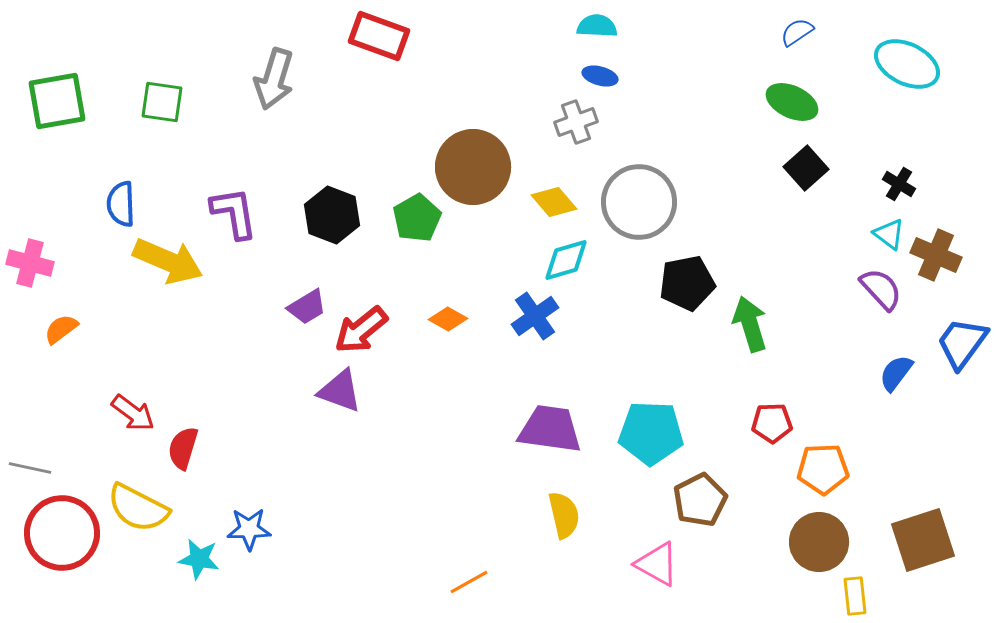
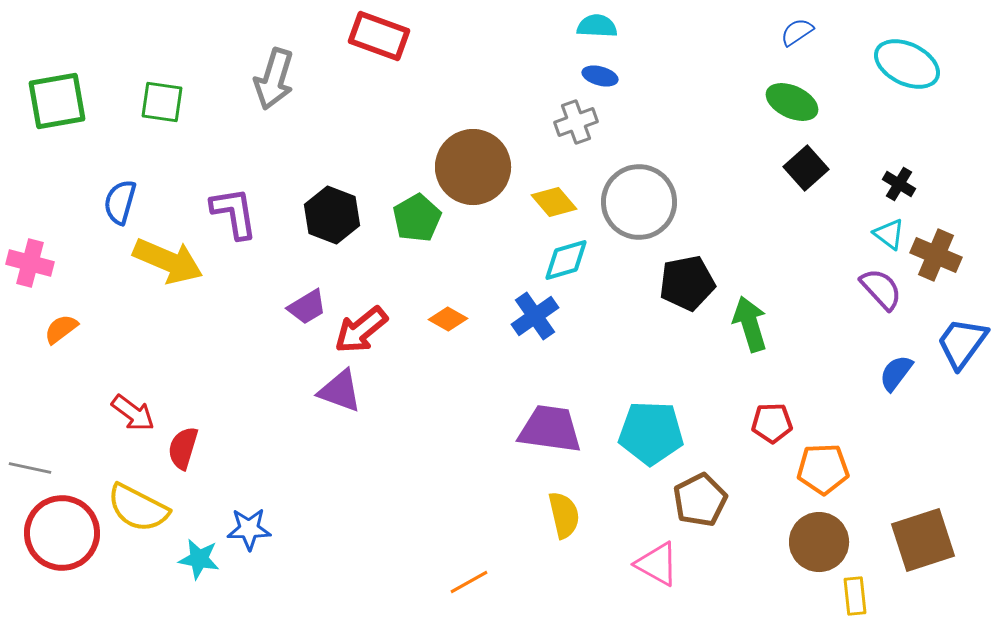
blue semicircle at (121, 204): moved 1 px left, 2 px up; rotated 18 degrees clockwise
